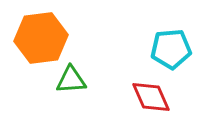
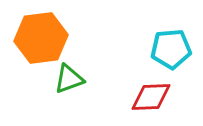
green triangle: moved 2 px left, 1 px up; rotated 16 degrees counterclockwise
red diamond: rotated 69 degrees counterclockwise
